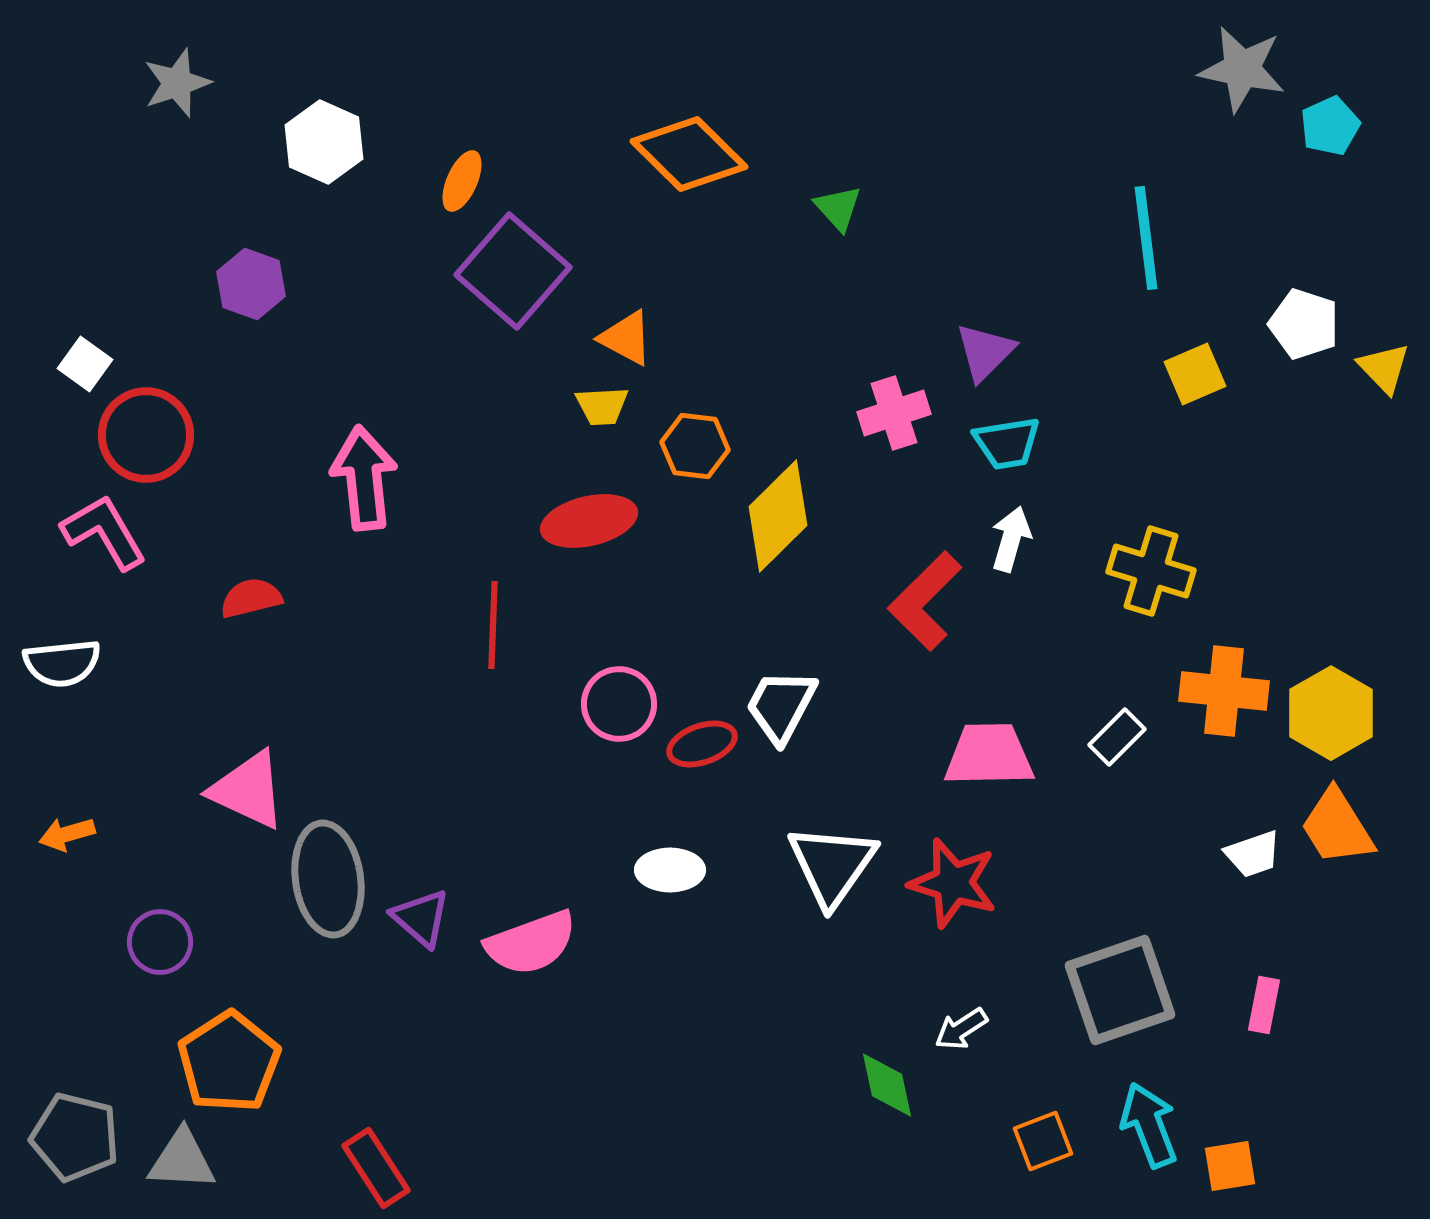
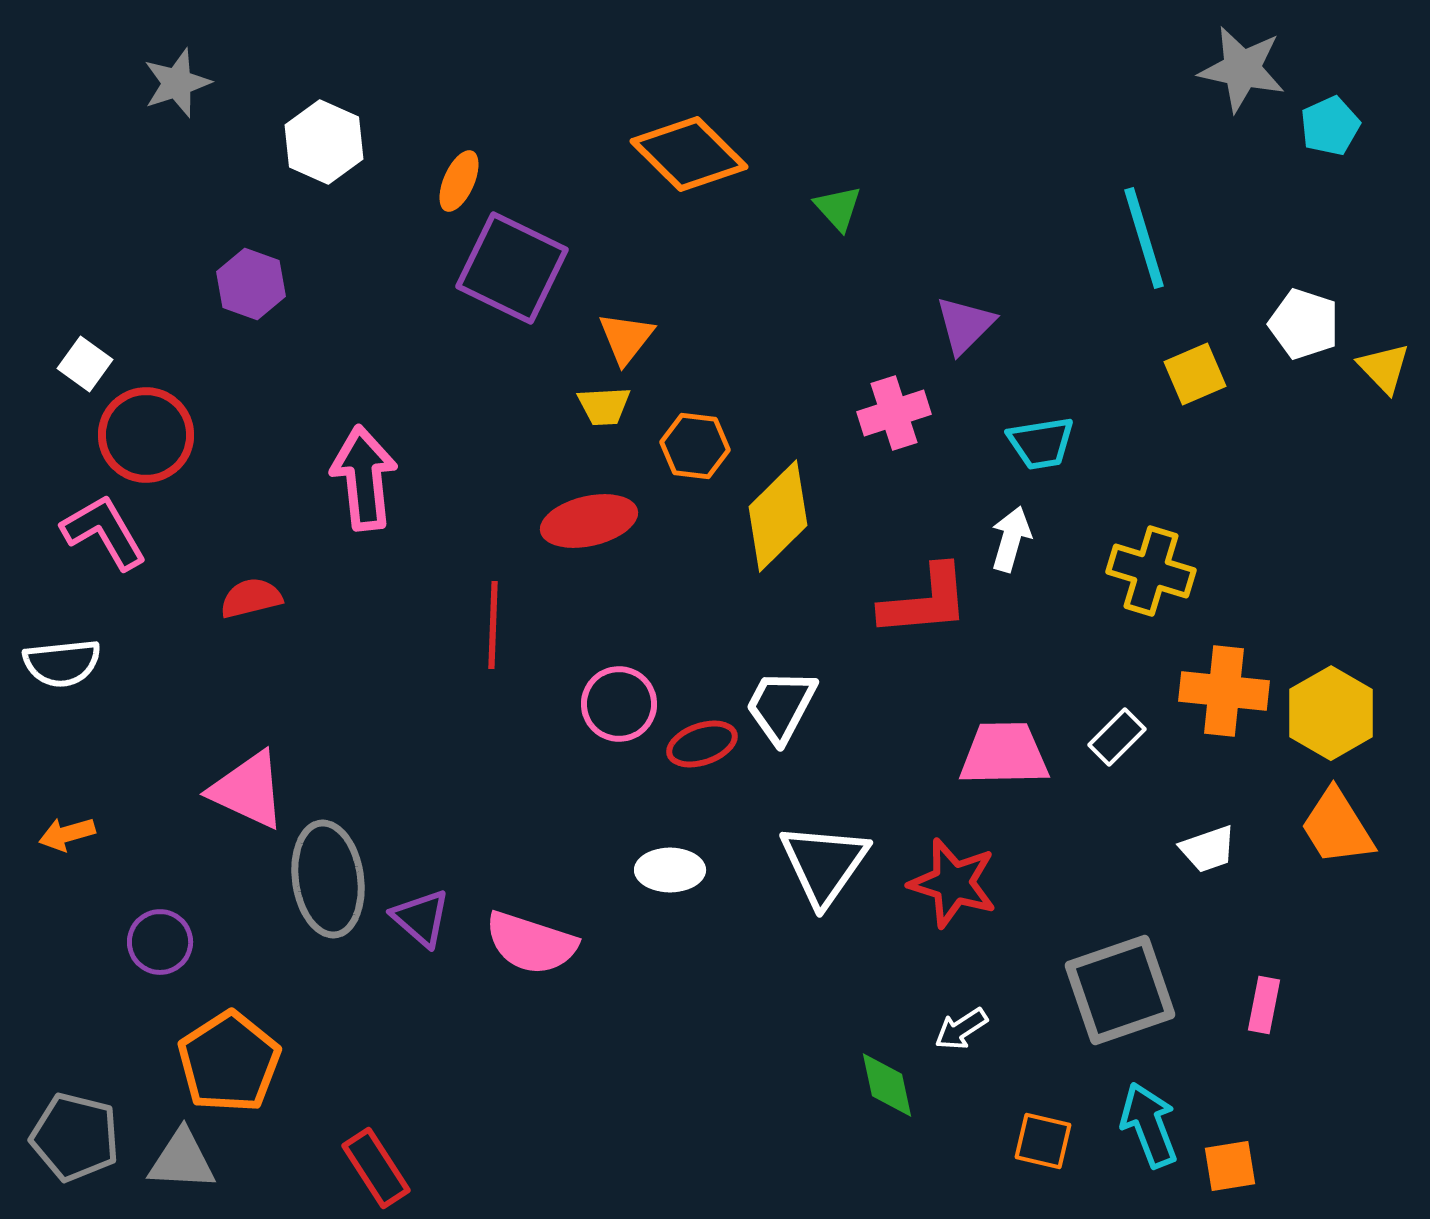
orange ellipse at (462, 181): moved 3 px left
cyan line at (1146, 238): moved 2 px left; rotated 10 degrees counterclockwise
purple square at (513, 271): moved 1 px left, 3 px up; rotated 15 degrees counterclockwise
orange triangle at (626, 338): rotated 40 degrees clockwise
purple triangle at (985, 352): moved 20 px left, 27 px up
yellow trapezoid at (602, 406): moved 2 px right
cyan trapezoid at (1007, 443): moved 34 px right
red L-shape at (925, 601): rotated 140 degrees counterclockwise
pink trapezoid at (989, 755): moved 15 px right, 1 px up
white trapezoid at (1253, 854): moved 45 px left, 5 px up
white triangle at (832, 865): moved 8 px left, 1 px up
pink semicircle at (531, 943): rotated 38 degrees clockwise
orange square at (1043, 1141): rotated 34 degrees clockwise
